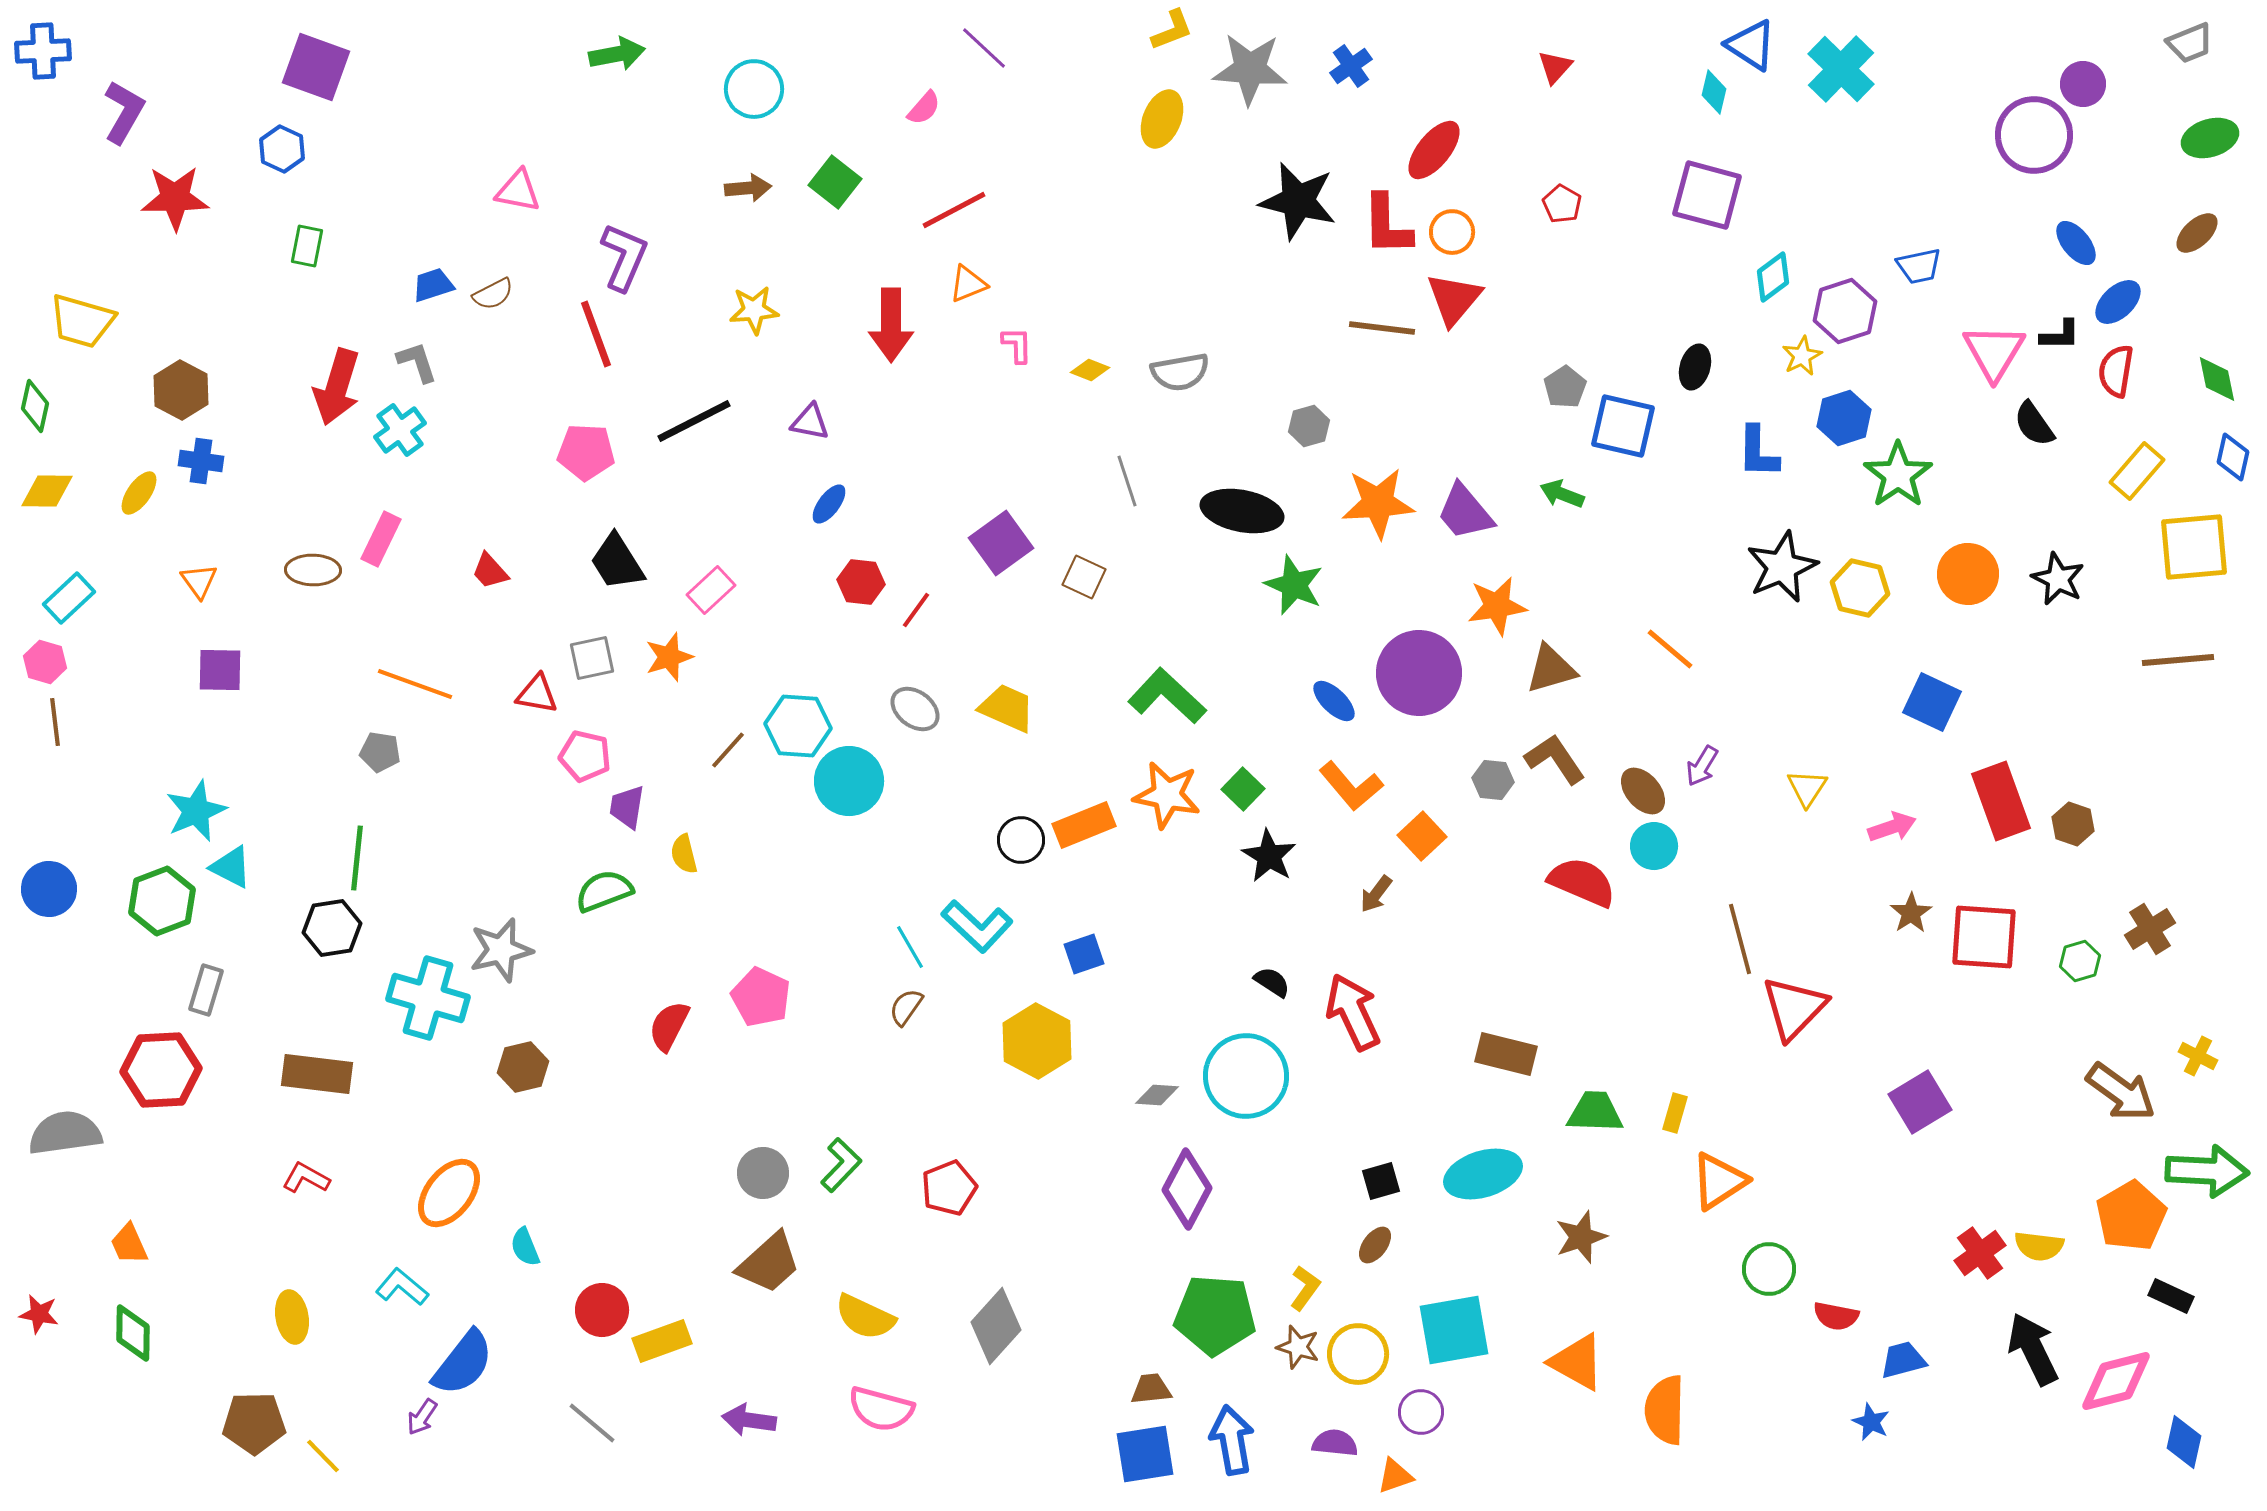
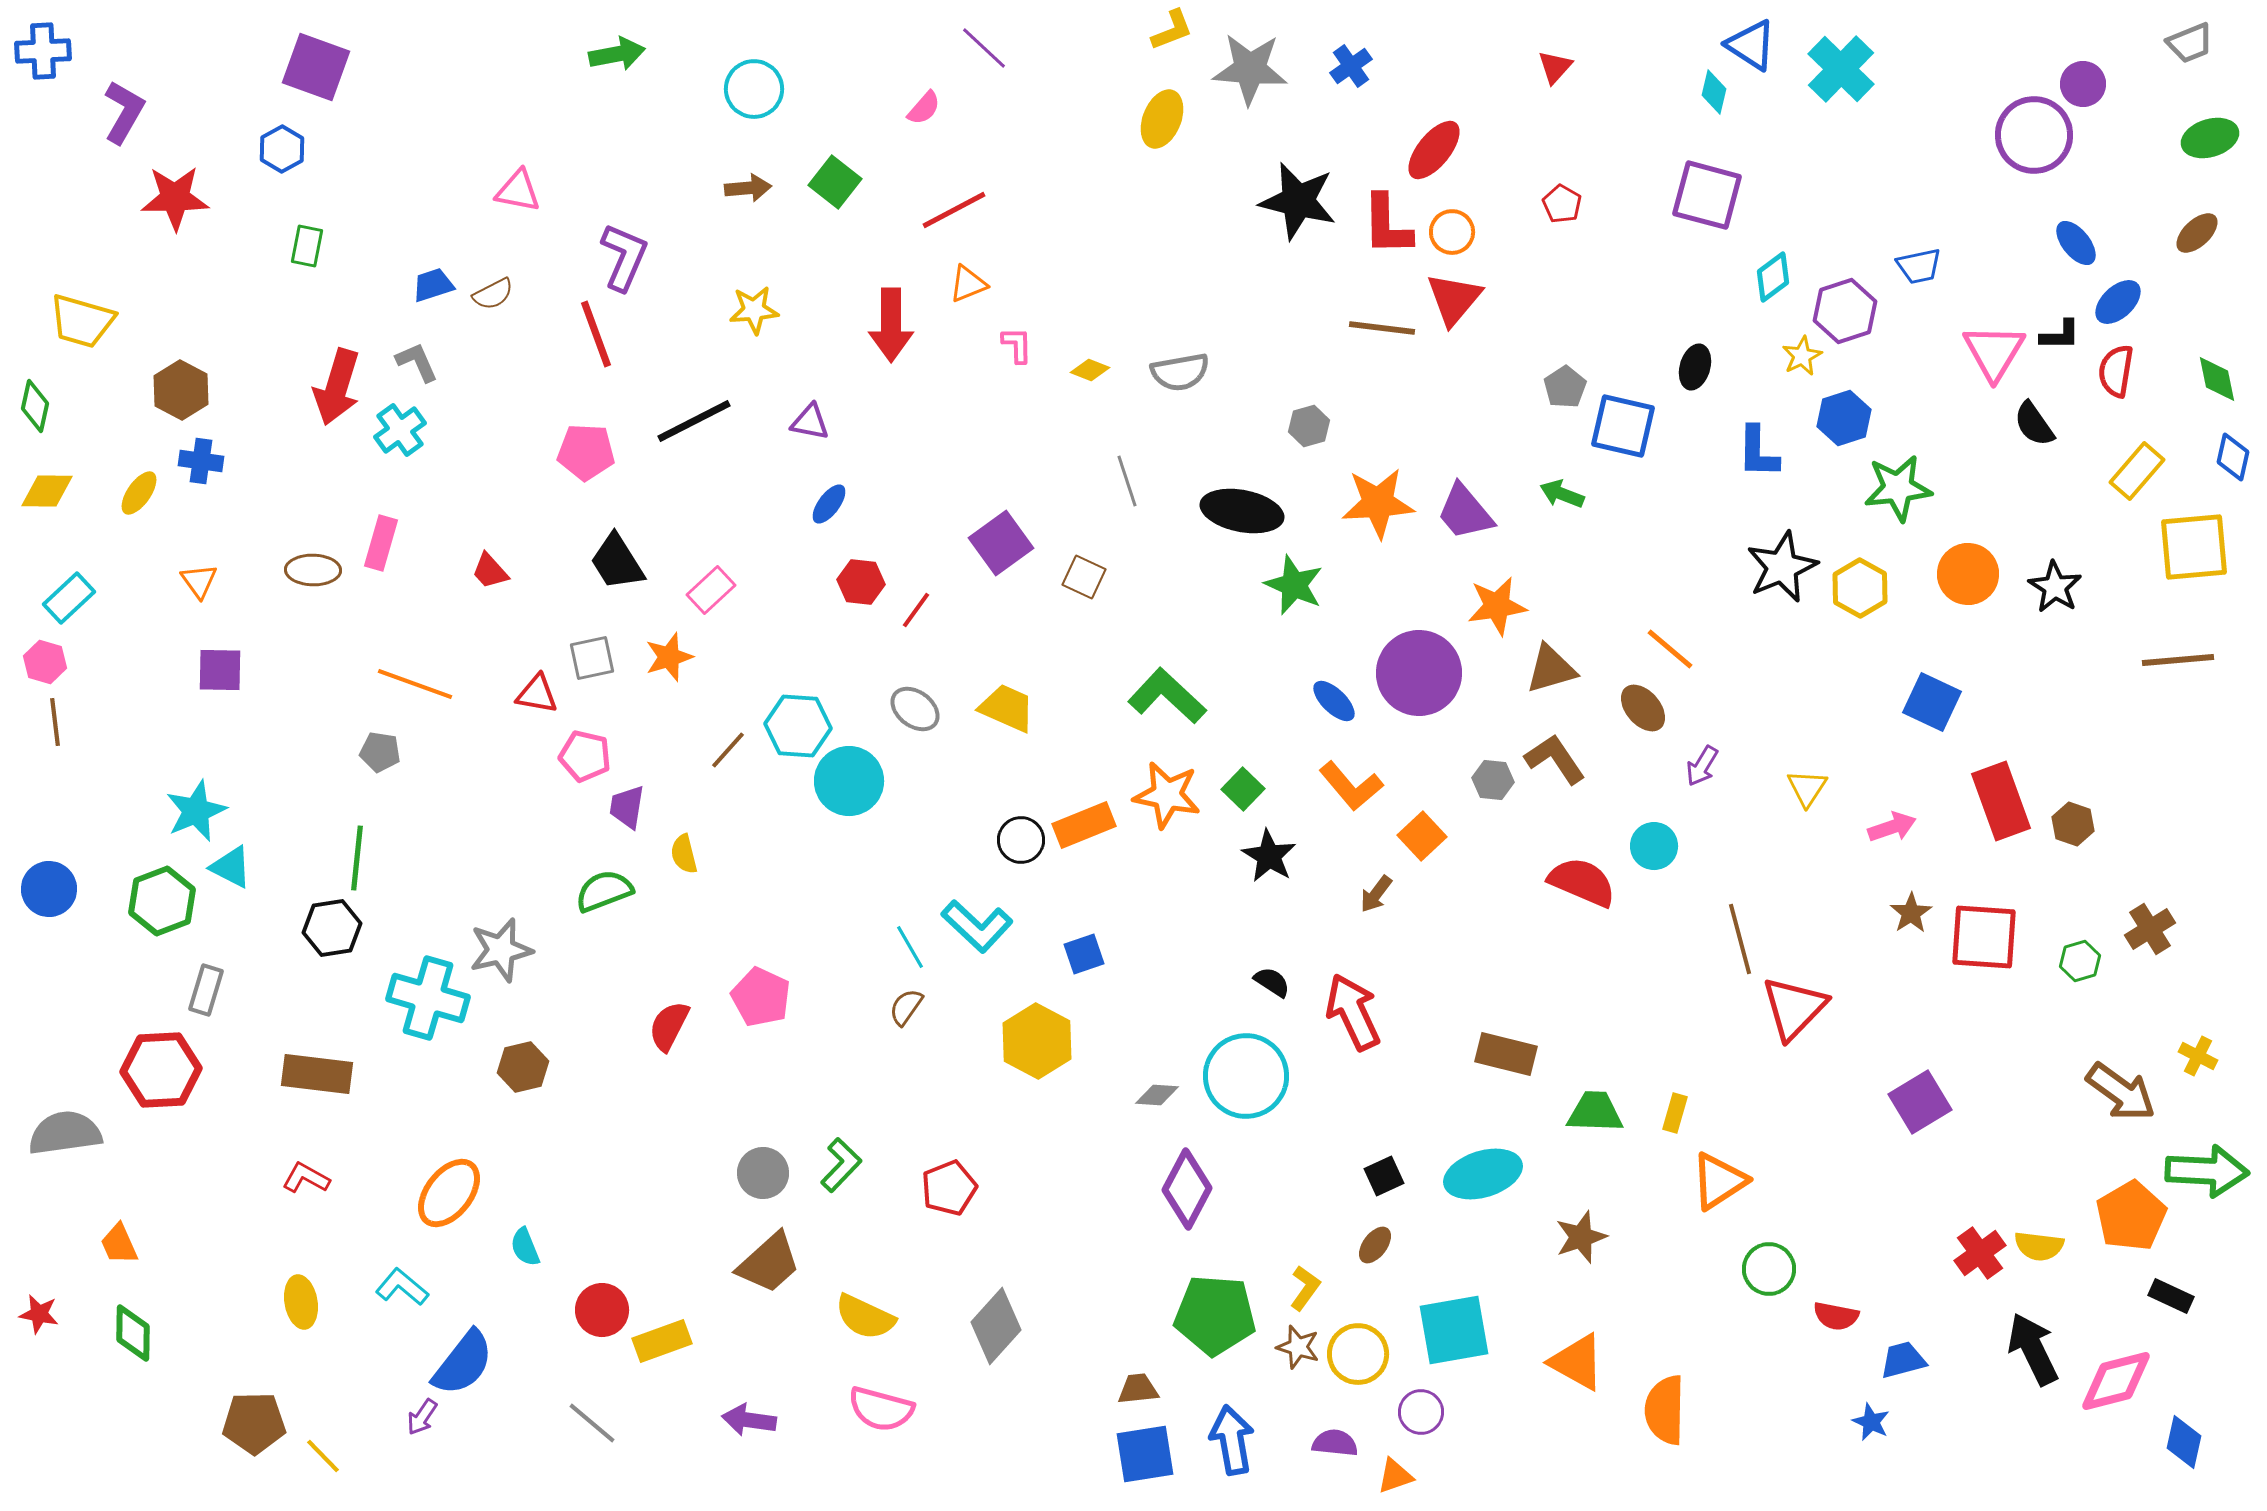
blue hexagon at (282, 149): rotated 6 degrees clockwise
gray L-shape at (417, 362): rotated 6 degrees counterclockwise
green star at (1898, 475): moved 13 px down; rotated 28 degrees clockwise
pink rectangle at (381, 539): moved 4 px down; rotated 10 degrees counterclockwise
black star at (2058, 579): moved 3 px left, 8 px down; rotated 6 degrees clockwise
yellow hexagon at (1860, 588): rotated 16 degrees clockwise
brown ellipse at (1643, 791): moved 83 px up
black square at (1381, 1181): moved 3 px right, 5 px up; rotated 9 degrees counterclockwise
orange trapezoid at (129, 1244): moved 10 px left
yellow ellipse at (292, 1317): moved 9 px right, 15 px up
brown trapezoid at (1151, 1389): moved 13 px left
